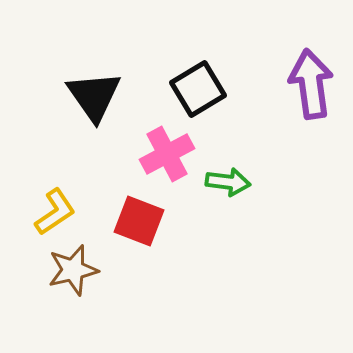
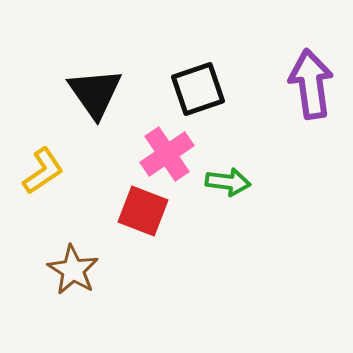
black square: rotated 12 degrees clockwise
black triangle: moved 1 px right, 3 px up
pink cross: rotated 6 degrees counterclockwise
yellow L-shape: moved 12 px left, 41 px up
red square: moved 4 px right, 10 px up
brown star: rotated 27 degrees counterclockwise
